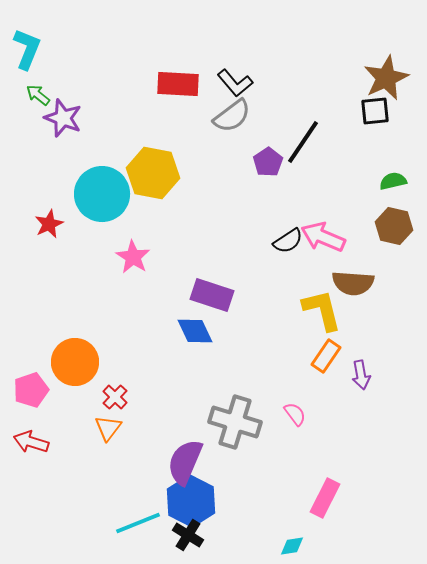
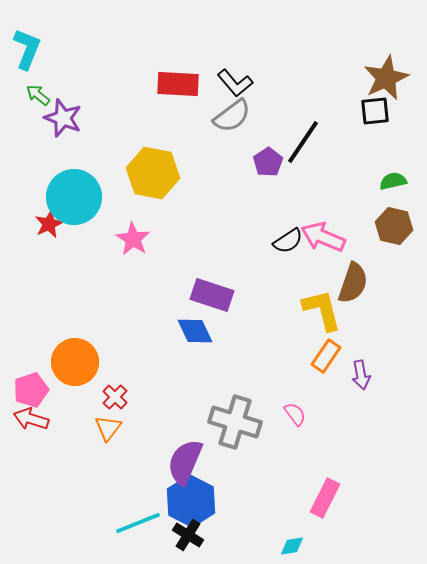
cyan circle: moved 28 px left, 3 px down
pink star: moved 18 px up
brown semicircle: rotated 75 degrees counterclockwise
red arrow: moved 23 px up
